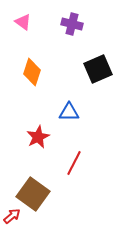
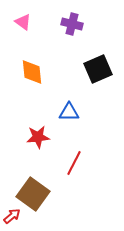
orange diamond: rotated 24 degrees counterclockwise
red star: rotated 20 degrees clockwise
